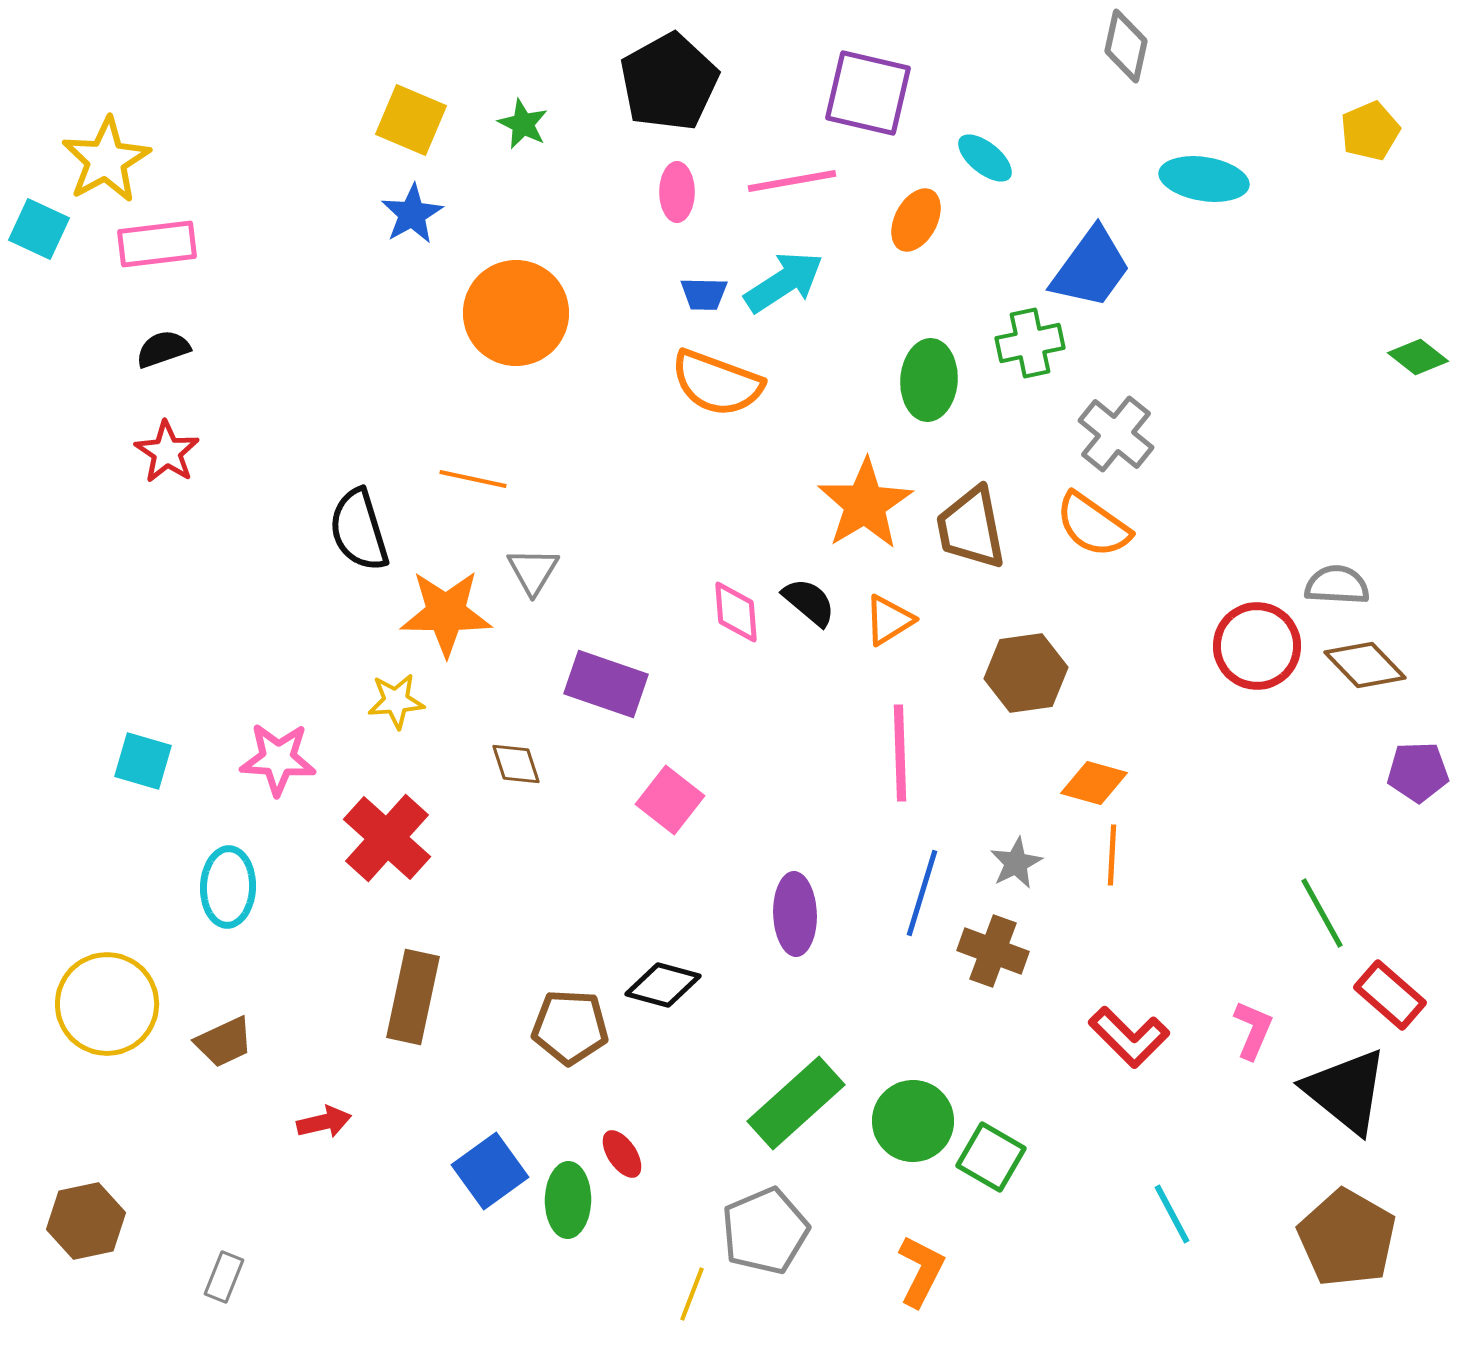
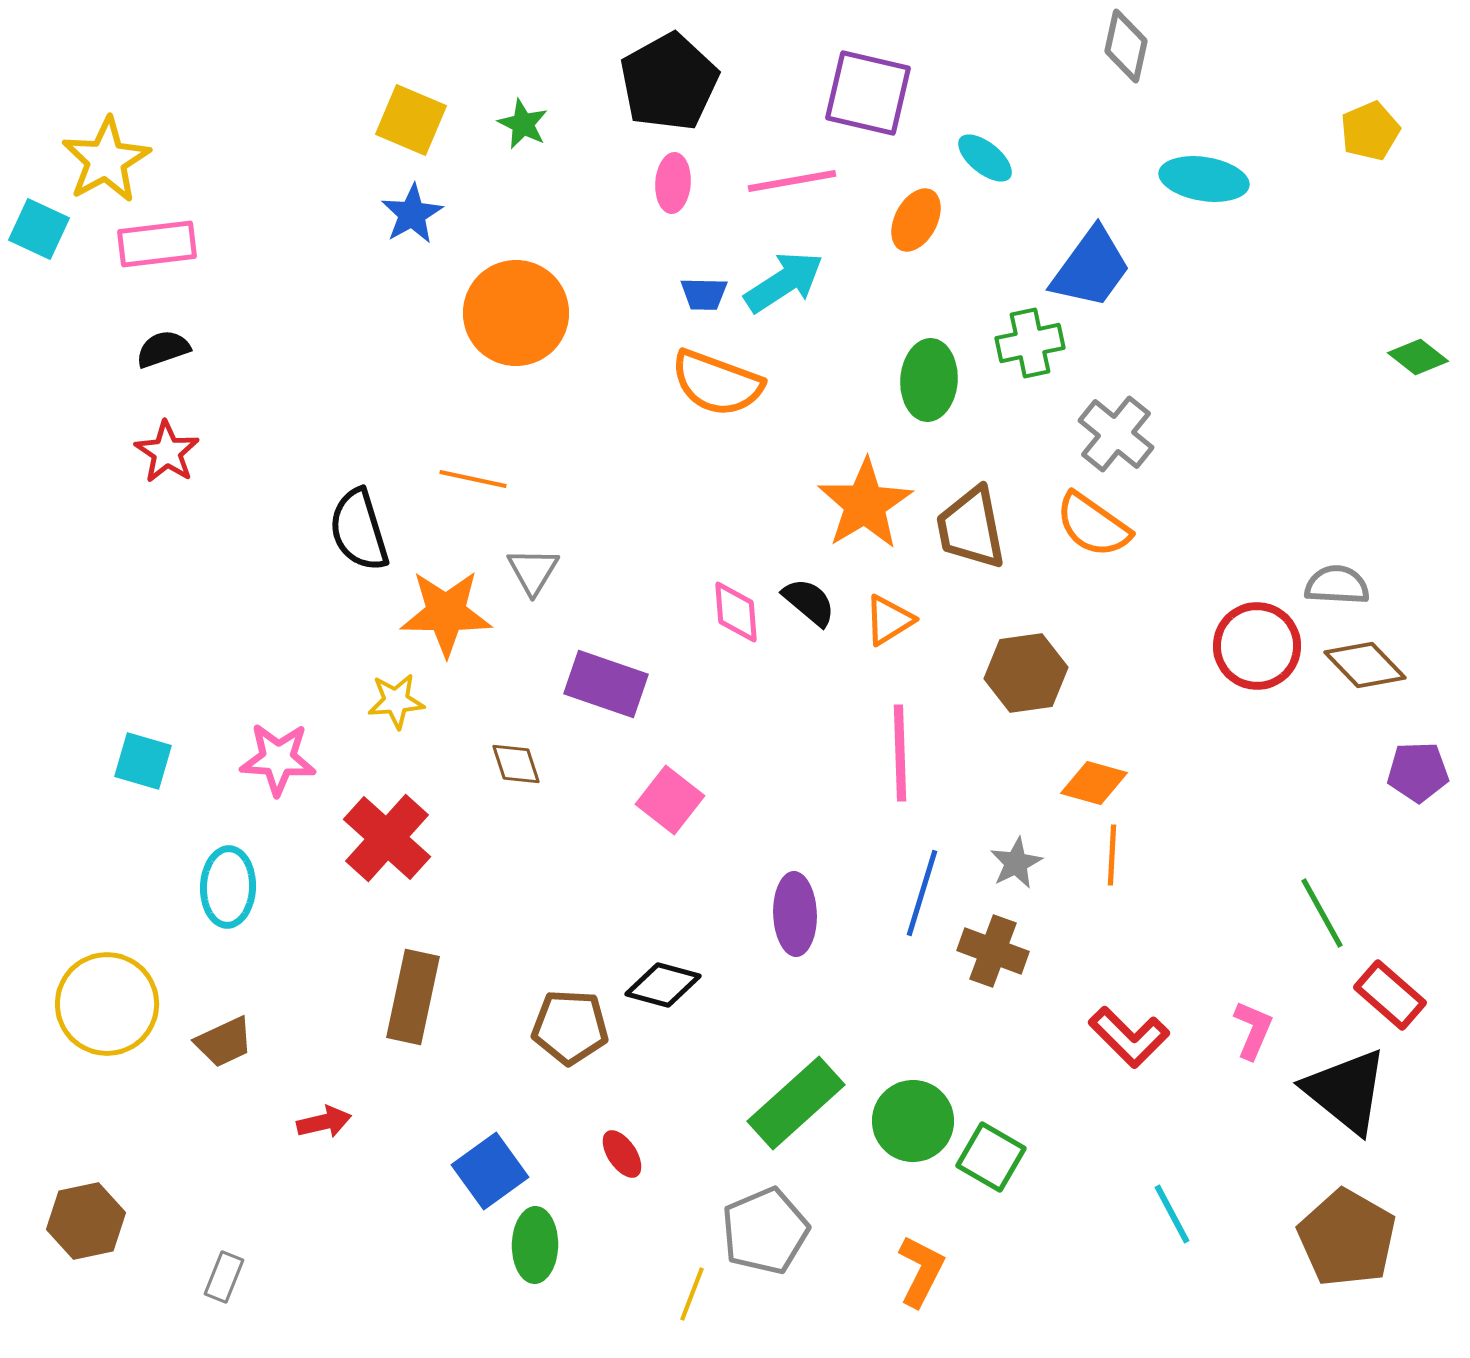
pink ellipse at (677, 192): moved 4 px left, 9 px up; rotated 4 degrees clockwise
green ellipse at (568, 1200): moved 33 px left, 45 px down
